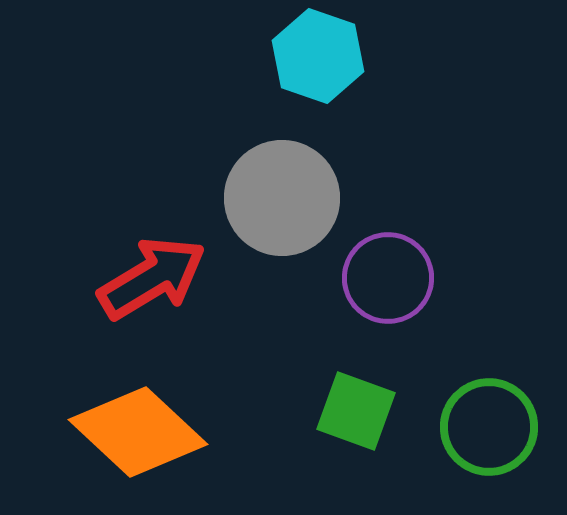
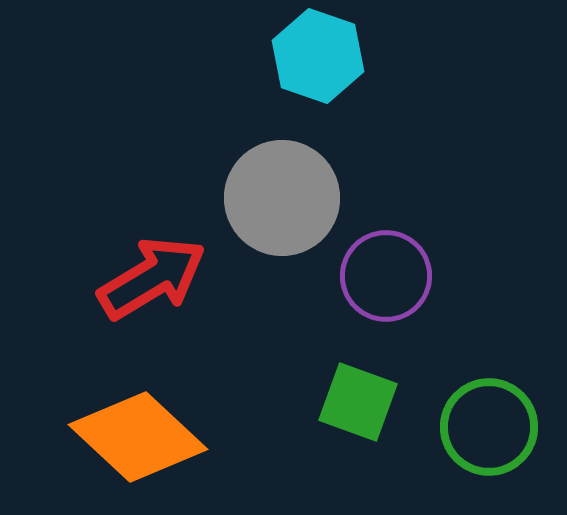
purple circle: moved 2 px left, 2 px up
green square: moved 2 px right, 9 px up
orange diamond: moved 5 px down
